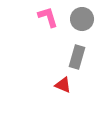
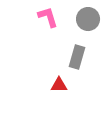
gray circle: moved 6 px right
red triangle: moved 4 px left; rotated 24 degrees counterclockwise
